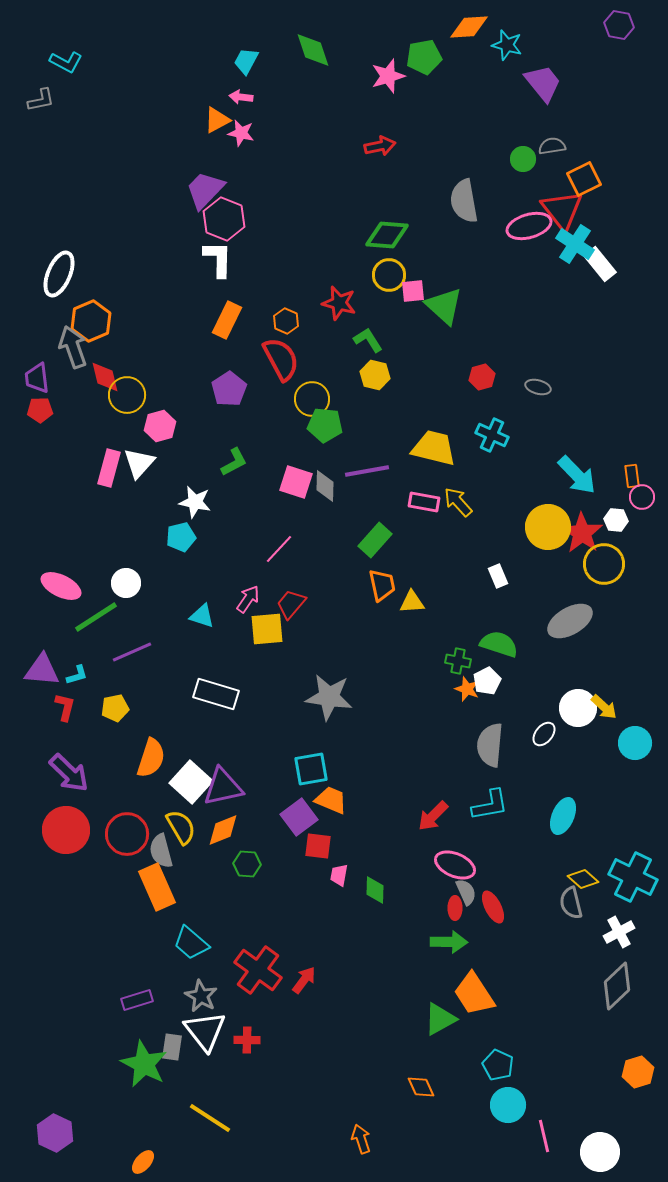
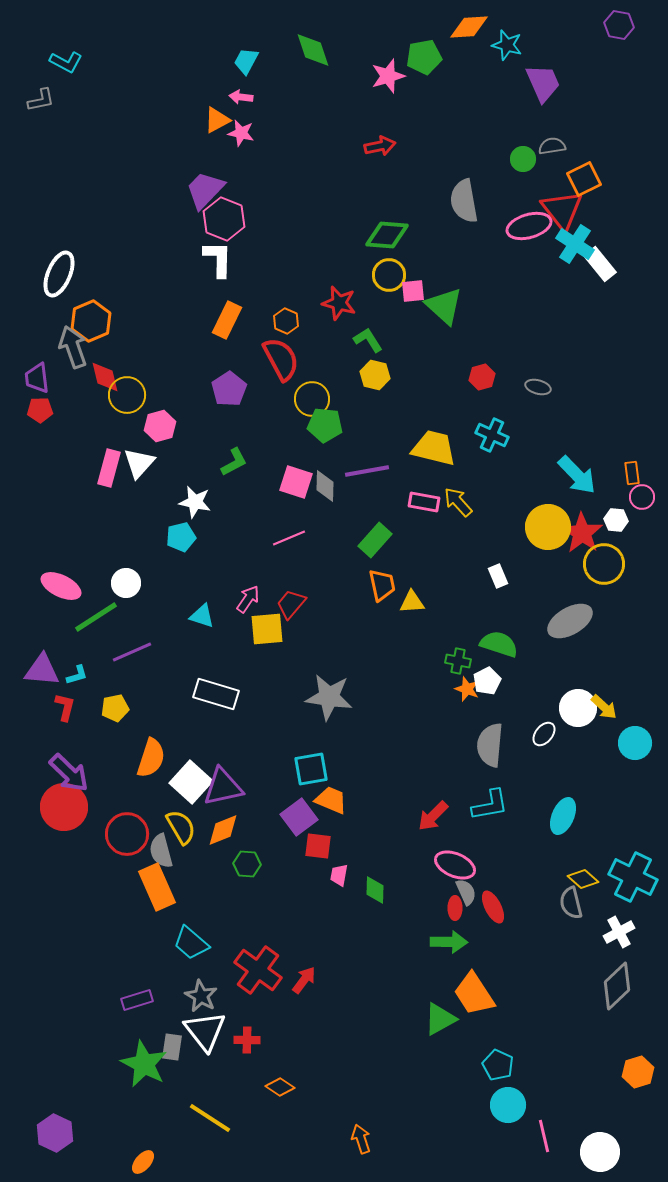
purple trapezoid at (543, 83): rotated 15 degrees clockwise
orange rectangle at (632, 476): moved 3 px up
pink line at (279, 549): moved 10 px right, 11 px up; rotated 24 degrees clockwise
red circle at (66, 830): moved 2 px left, 23 px up
orange diamond at (421, 1087): moved 141 px left; rotated 32 degrees counterclockwise
